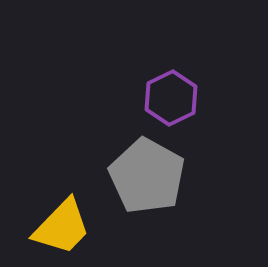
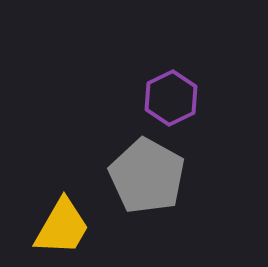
yellow trapezoid: rotated 14 degrees counterclockwise
